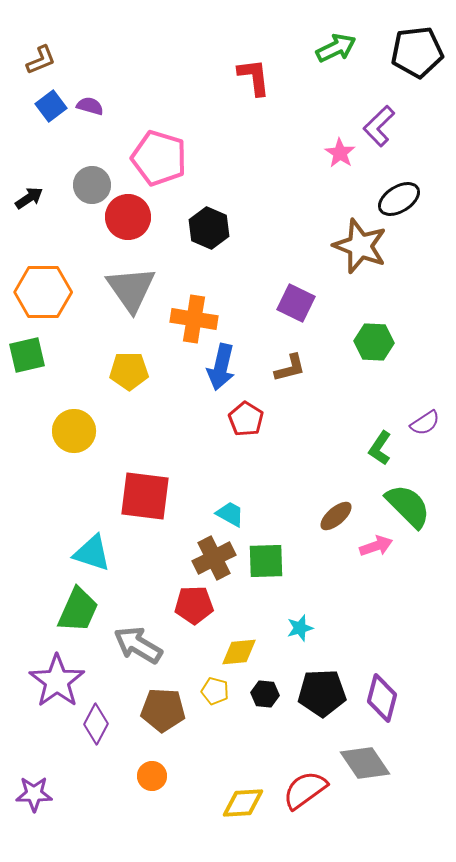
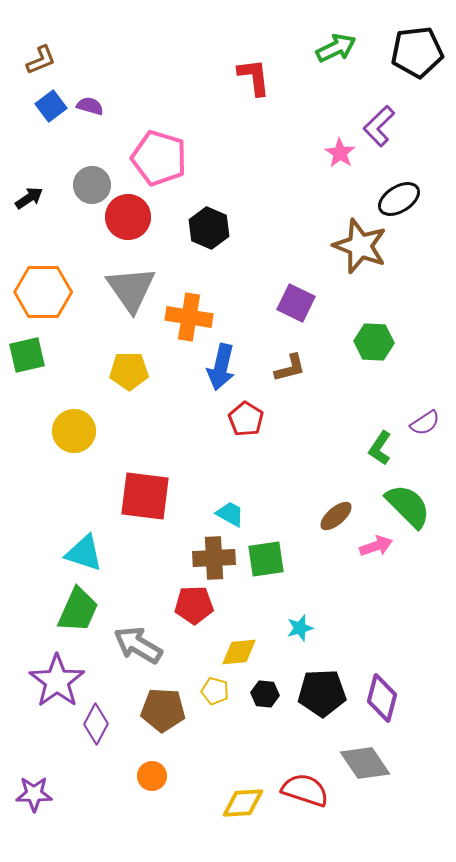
orange cross at (194, 319): moved 5 px left, 2 px up
cyan triangle at (92, 553): moved 8 px left
brown cross at (214, 558): rotated 24 degrees clockwise
green square at (266, 561): moved 2 px up; rotated 6 degrees counterclockwise
red semicircle at (305, 790): rotated 54 degrees clockwise
